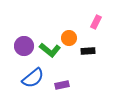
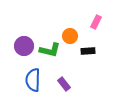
orange circle: moved 1 px right, 2 px up
green L-shape: rotated 25 degrees counterclockwise
blue semicircle: moved 2 px down; rotated 130 degrees clockwise
purple rectangle: moved 2 px right, 1 px up; rotated 64 degrees clockwise
